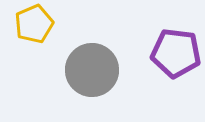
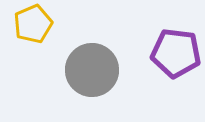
yellow pentagon: moved 1 px left
